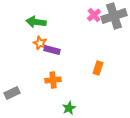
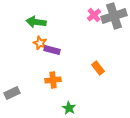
orange rectangle: rotated 56 degrees counterclockwise
green star: rotated 16 degrees counterclockwise
